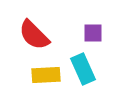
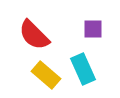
purple square: moved 4 px up
yellow rectangle: rotated 44 degrees clockwise
